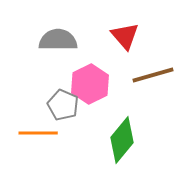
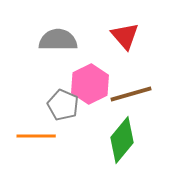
brown line: moved 22 px left, 19 px down
orange line: moved 2 px left, 3 px down
